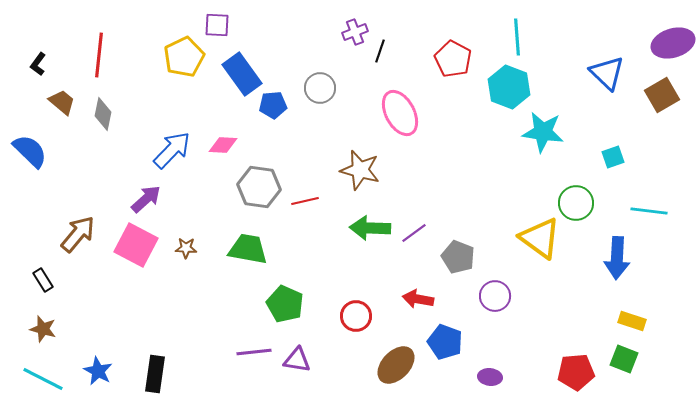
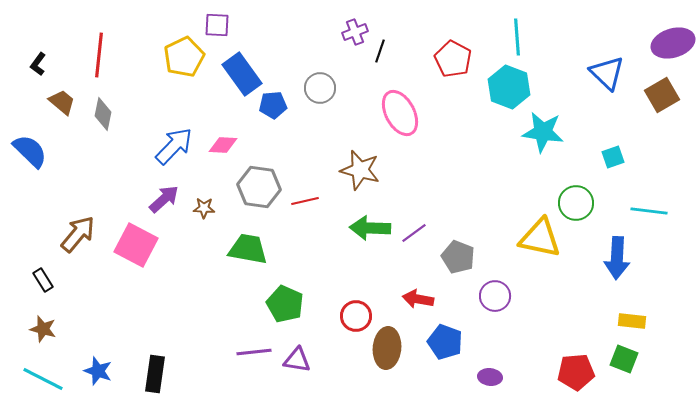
blue arrow at (172, 150): moved 2 px right, 4 px up
purple arrow at (146, 199): moved 18 px right
yellow triangle at (540, 238): rotated 24 degrees counterclockwise
brown star at (186, 248): moved 18 px right, 40 px up
yellow rectangle at (632, 321): rotated 12 degrees counterclockwise
brown ellipse at (396, 365): moved 9 px left, 17 px up; rotated 39 degrees counterclockwise
blue star at (98, 371): rotated 8 degrees counterclockwise
